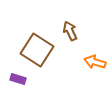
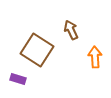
brown arrow: moved 1 px right, 1 px up
orange arrow: moved 5 px up; rotated 70 degrees clockwise
